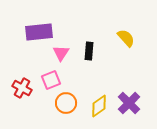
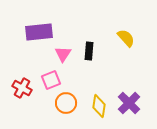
pink triangle: moved 2 px right, 1 px down
yellow diamond: rotated 45 degrees counterclockwise
